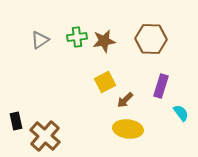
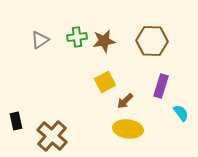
brown hexagon: moved 1 px right, 2 px down
brown arrow: moved 1 px down
brown cross: moved 7 px right
